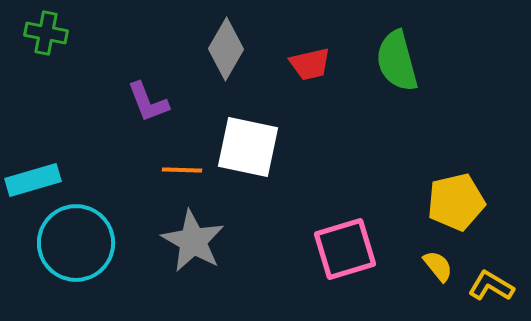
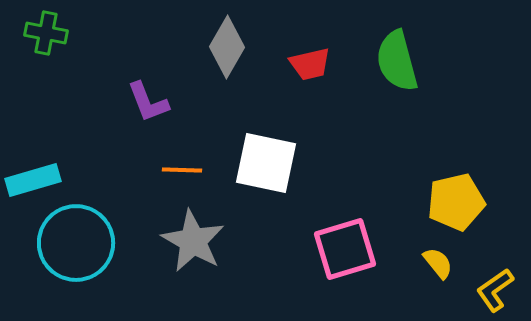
gray diamond: moved 1 px right, 2 px up
white square: moved 18 px right, 16 px down
yellow semicircle: moved 3 px up
yellow L-shape: moved 4 px right, 4 px down; rotated 66 degrees counterclockwise
